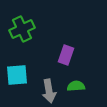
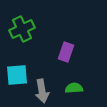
purple rectangle: moved 3 px up
green semicircle: moved 2 px left, 2 px down
gray arrow: moved 7 px left
